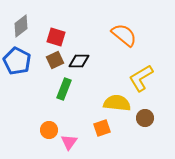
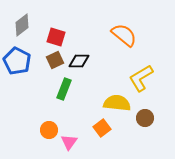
gray diamond: moved 1 px right, 1 px up
orange square: rotated 18 degrees counterclockwise
